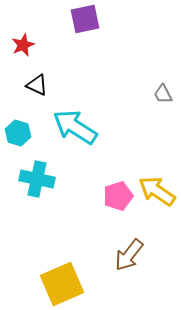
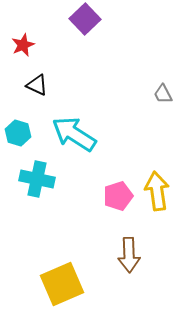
purple square: rotated 32 degrees counterclockwise
cyan arrow: moved 1 px left, 7 px down
yellow arrow: rotated 48 degrees clockwise
brown arrow: rotated 40 degrees counterclockwise
